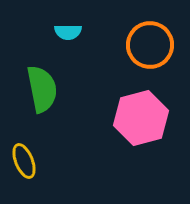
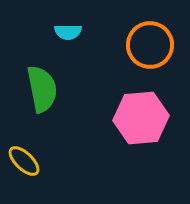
pink hexagon: rotated 10 degrees clockwise
yellow ellipse: rotated 24 degrees counterclockwise
